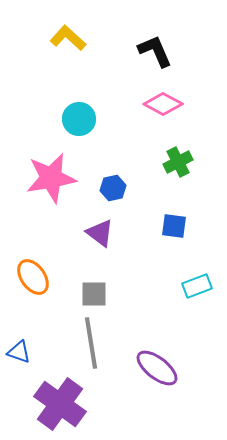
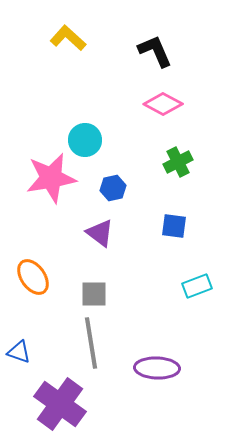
cyan circle: moved 6 px right, 21 px down
purple ellipse: rotated 36 degrees counterclockwise
